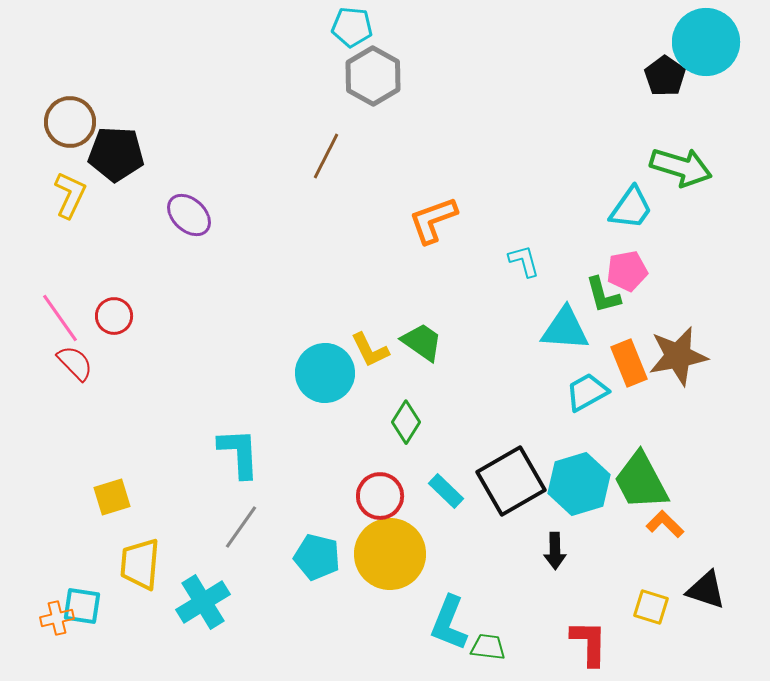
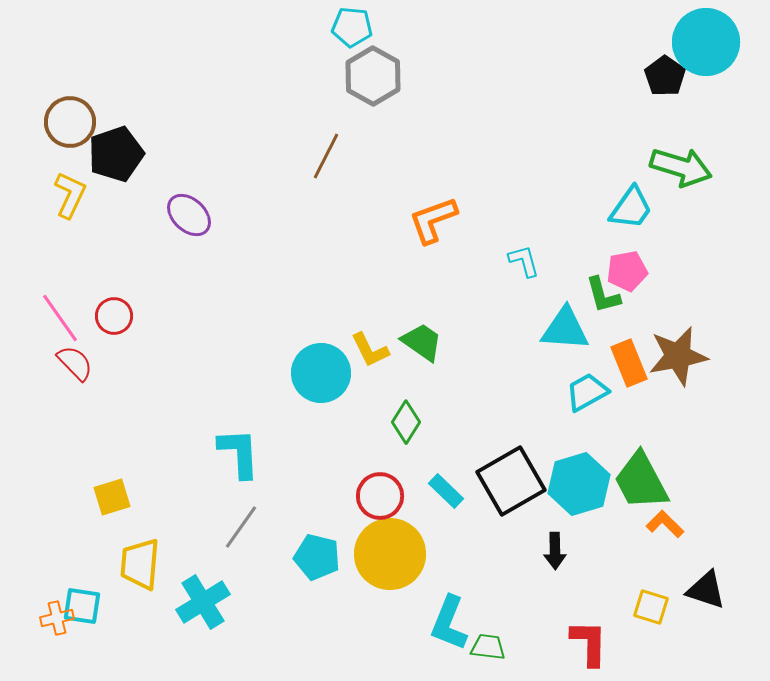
black pentagon at (116, 154): rotated 22 degrees counterclockwise
cyan circle at (325, 373): moved 4 px left
